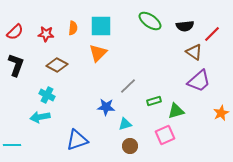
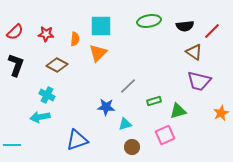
green ellipse: moved 1 px left; rotated 45 degrees counterclockwise
orange semicircle: moved 2 px right, 11 px down
red line: moved 3 px up
purple trapezoid: rotated 55 degrees clockwise
green triangle: moved 2 px right
brown circle: moved 2 px right, 1 px down
